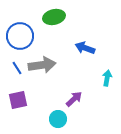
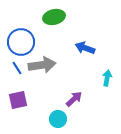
blue circle: moved 1 px right, 6 px down
